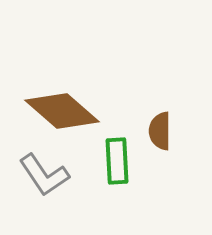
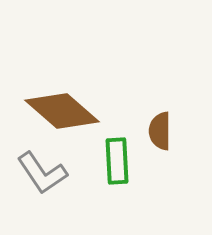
gray L-shape: moved 2 px left, 2 px up
